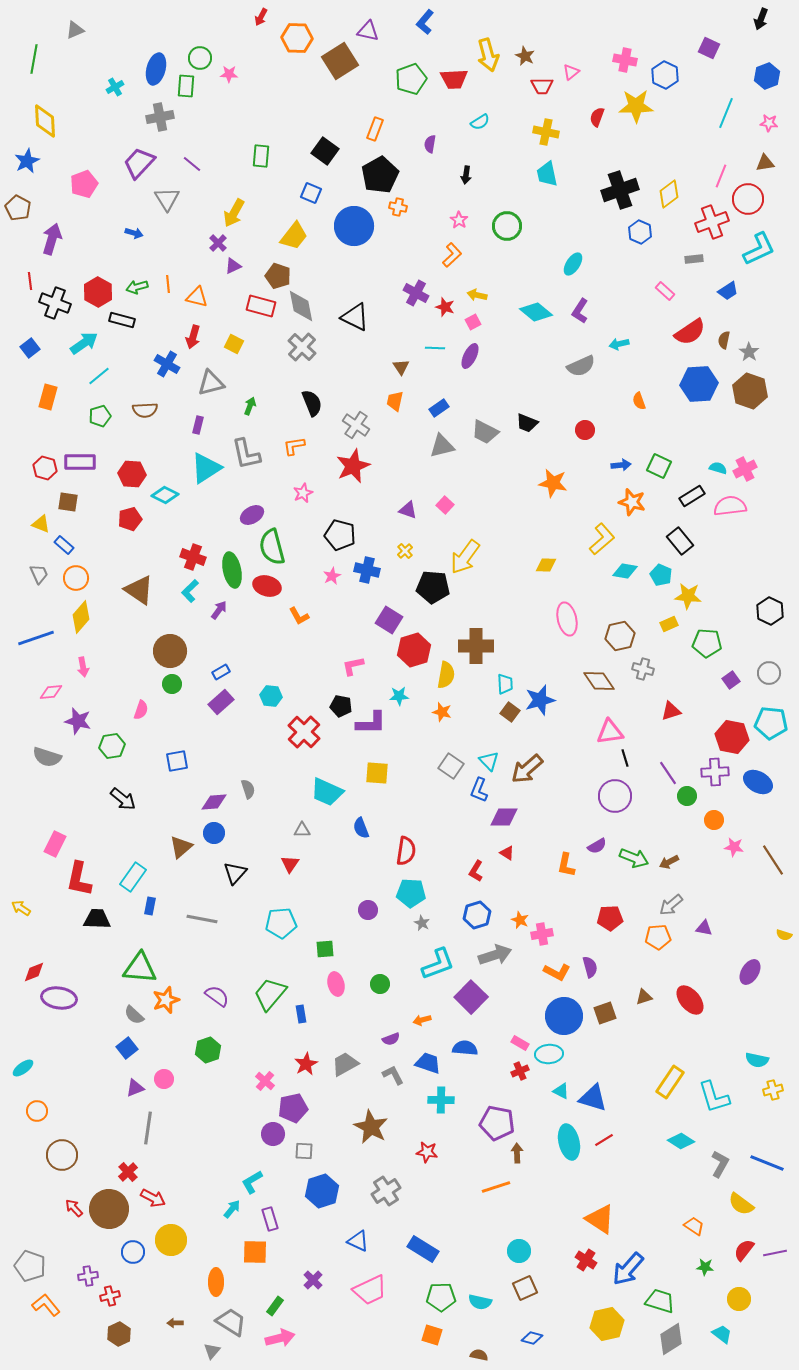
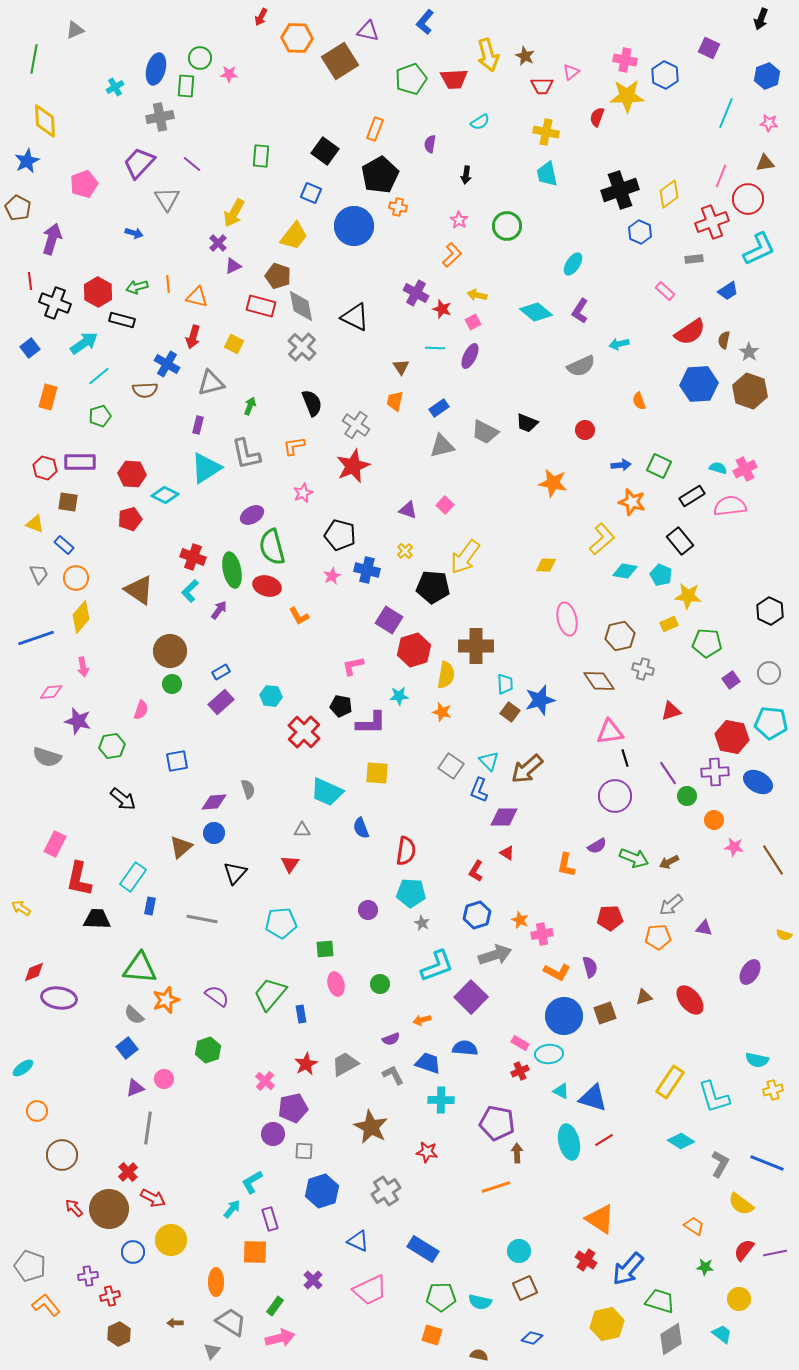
yellow star at (636, 106): moved 9 px left, 10 px up
red star at (445, 307): moved 3 px left, 2 px down
brown semicircle at (145, 410): moved 20 px up
yellow triangle at (41, 524): moved 6 px left
cyan L-shape at (438, 964): moved 1 px left, 2 px down
